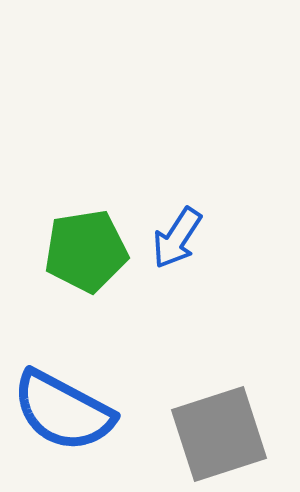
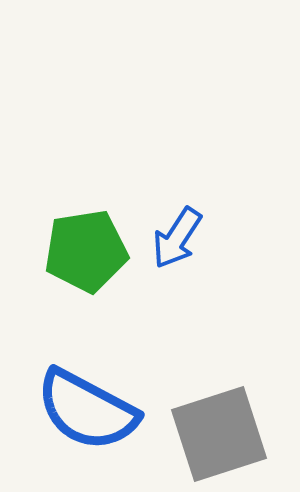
blue semicircle: moved 24 px right, 1 px up
